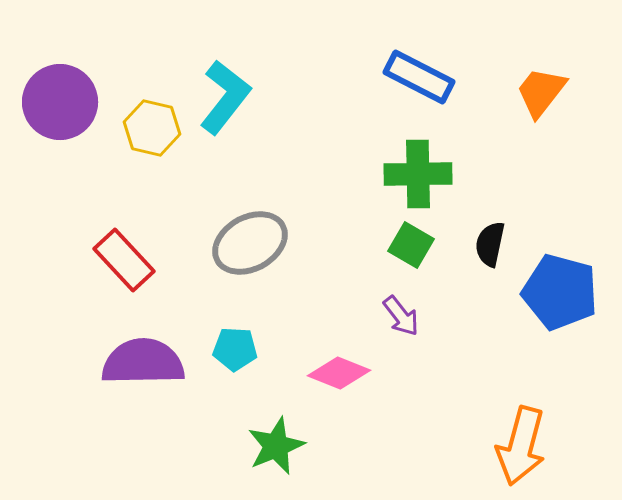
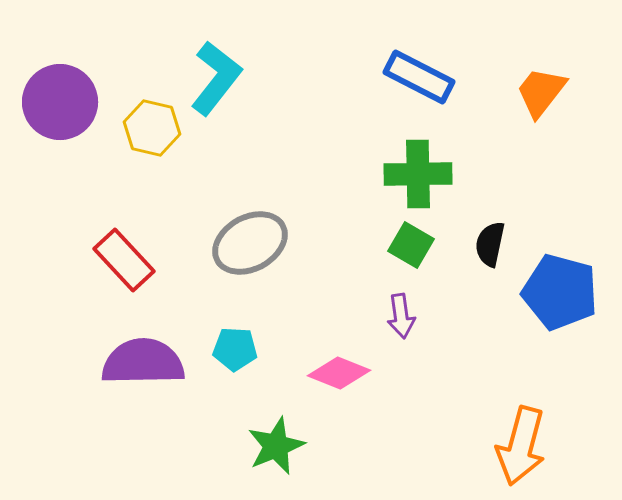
cyan L-shape: moved 9 px left, 19 px up
purple arrow: rotated 30 degrees clockwise
